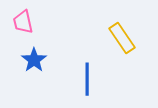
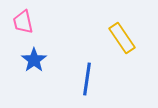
blue line: rotated 8 degrees clockwise
